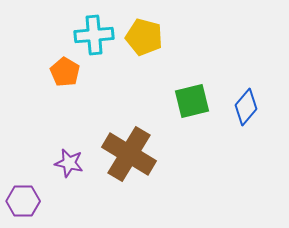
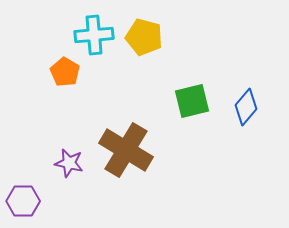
brown cross: moved 3 px left, 4 px up
